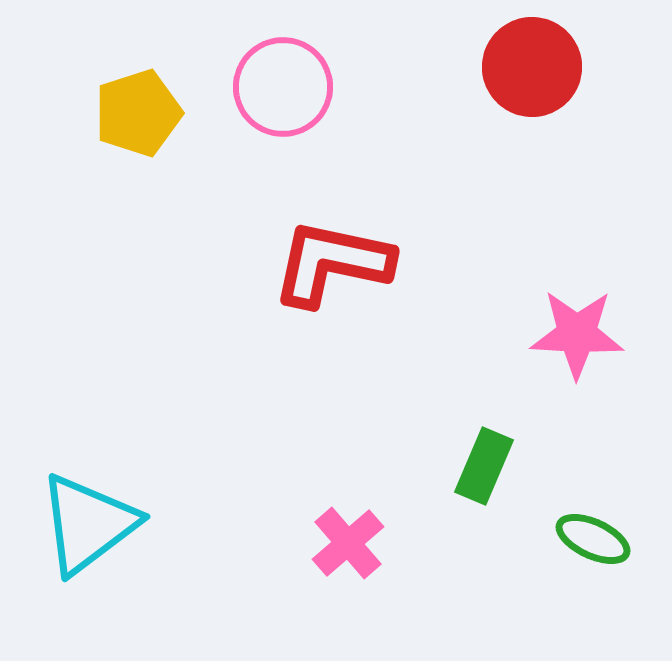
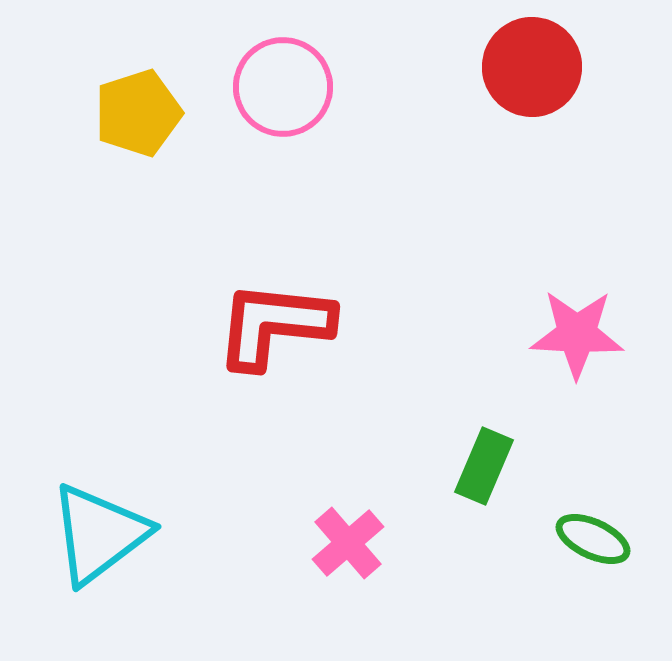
red L-shape: moved 58 px left, 62 px down; rotated 6 degrees counterclockwise
cyan triangle: moved 11 px right, 10 px down
